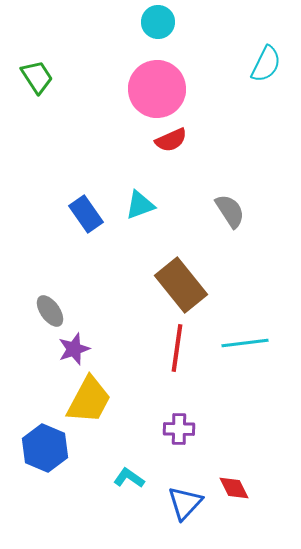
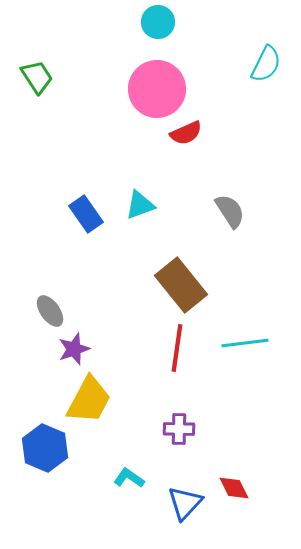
red semicircle: moved 15 px right, 7 px up
